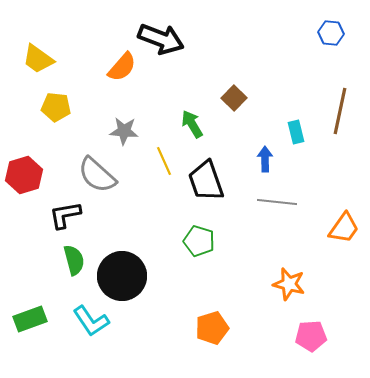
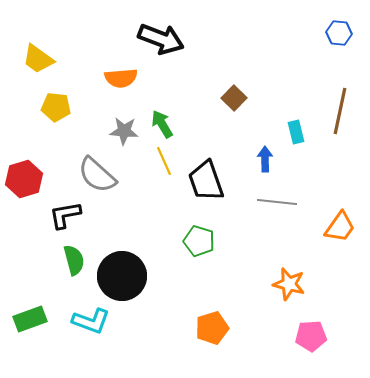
blue hexagon: moved 8 px right
orange semicircle: moved 1 px left, 11 px down; rotated 44 degrees clockwise
green arrow: moved 30 px left
red hexagon: moved 4 px down
orange trapezoid: moved 4 px left, 1 px up
cyan L-shape: rotated 36 degrees counterclockwise
